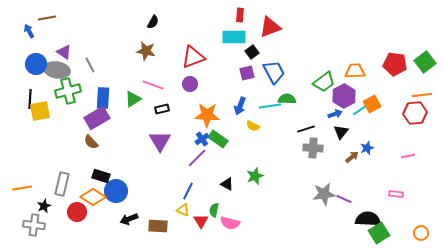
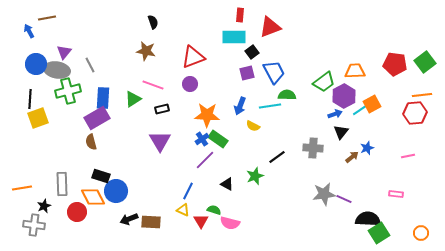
black semicircle at (153, 22): rotated 48 degrees counterclockwise
purple triangle at (64, 52): rotated 35 degrees clockwise
green semicircle at (287, 99): moved 4 px up
yellow square at (40, 111): moved 2 px left, 7 px down; rotated 10 degrees counterclockwise
black line at (306, 129): moved 29 px left, 28 px down; rotated 18 degrees counterclockwise
brown semicircle at (91, 142): rotated 28 degrees clockwise
purple line at (197, 158): moved 8 px right, 2 px down
gray rectangle at (62, 184): rotated 15 degrees counterclockwise
orange diamond at (93, 197): rotated 30 degrees clockwise
green semicircle at (214, 210): rotated 96 degrees clockwise
brown rectangle at (158, 226): moved 7 px left, 4 px up
